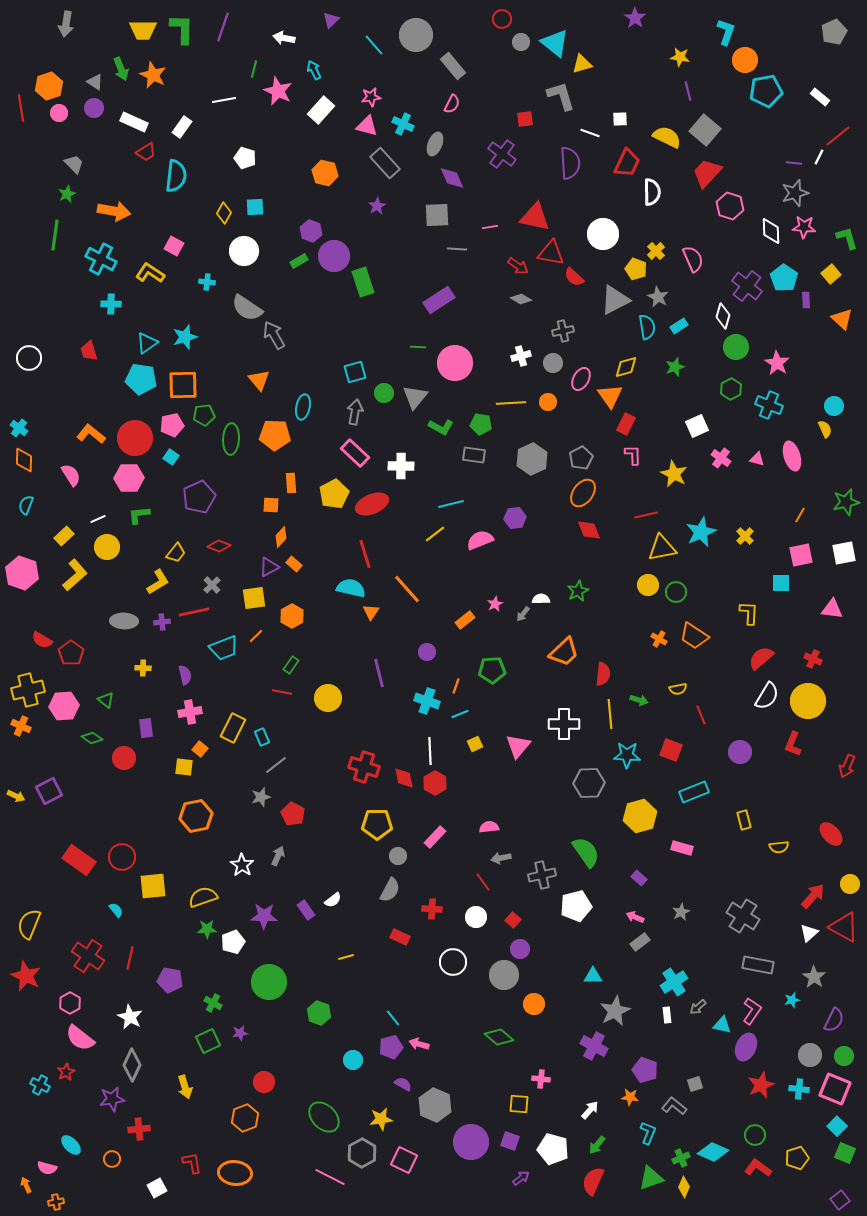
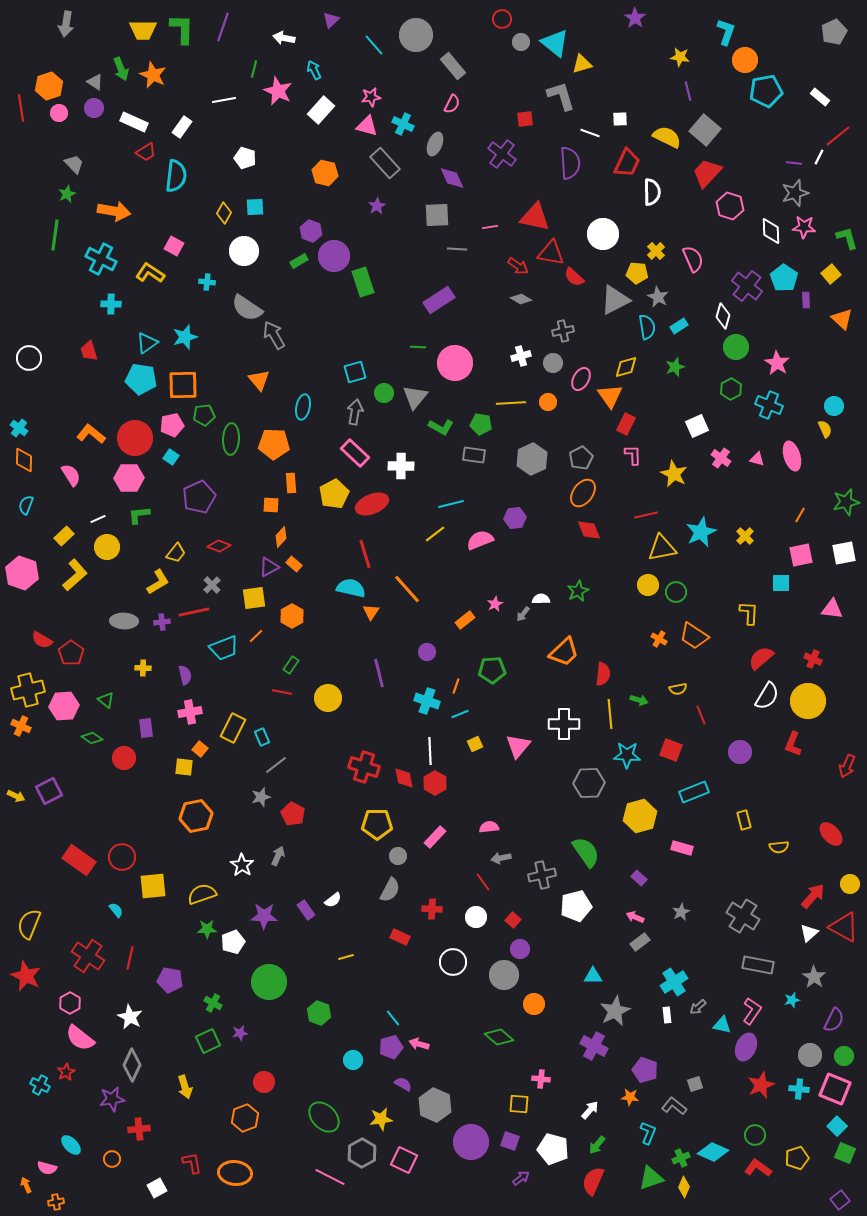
yellow pentagon at (636, 269): moved 1 px right, 4 px down; rotated 15 degrees counterclockwise
orange pentagon at (275, 435): moved 1 px left, 9 px down
yellow semicircle at (203, 897): moved 1 px left, 3 px up
